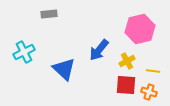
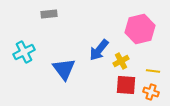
yellow cross: moved 6 px left
blue triangle: rotated 10 degrees clockwise
orange cross: moved 2 px right
